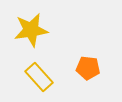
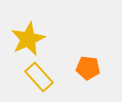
yellow star: moved 3 px left, 9 px down; rotated 16 degrees counterclockwise
